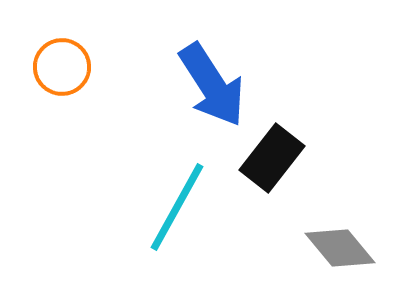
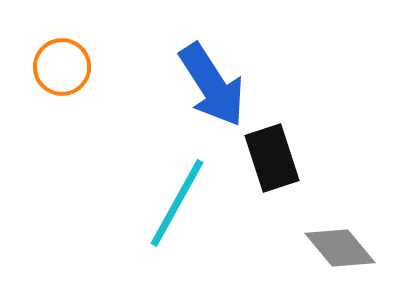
black rectangle: rotated 56 degrees counterclockwise
cyan line: moved 4 px up
